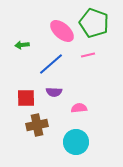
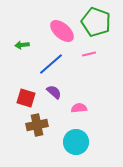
green pentagon: moved 2 px right, 1 px up
pink line: moved 1 px right, 1 px up
purple semicircle: rotated 140 degrees counterclockwise
red square: rotated 18 degrees clockwise
